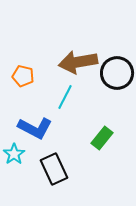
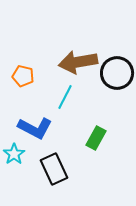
green rectangle: moved 6 px left; rotated 10 degrees counterclockwise
